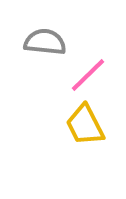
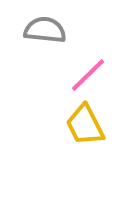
gray semicircle: moved 12 px up
